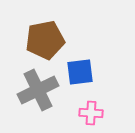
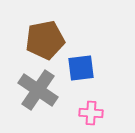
blue square: moved 1 px right, 4 px up
gray cross: rotated 30 degrees counterclockwise
